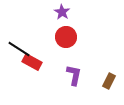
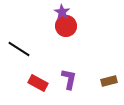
red circle: moved 11 px up
red rectangle: moved 6 px right, 21 px down
purple L-shape: moved 5 px left, 4 px down
brown rectangle: rotated 49 degrees clockwise
